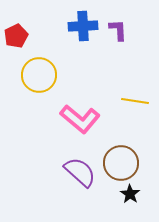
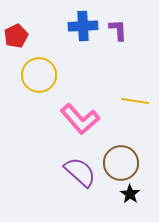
pink L-shape: rotated 9 degrees clockwise
